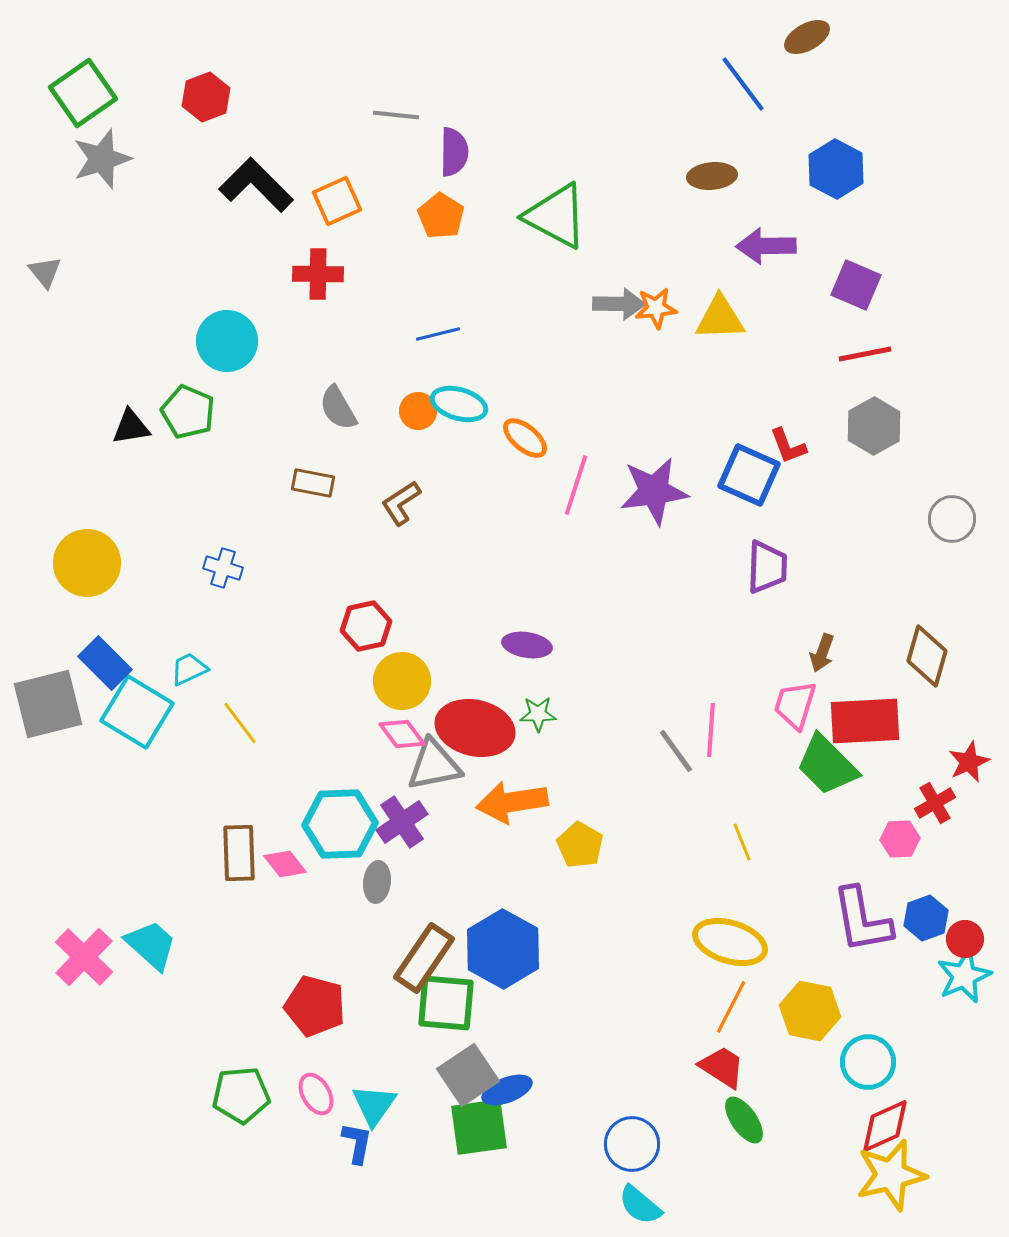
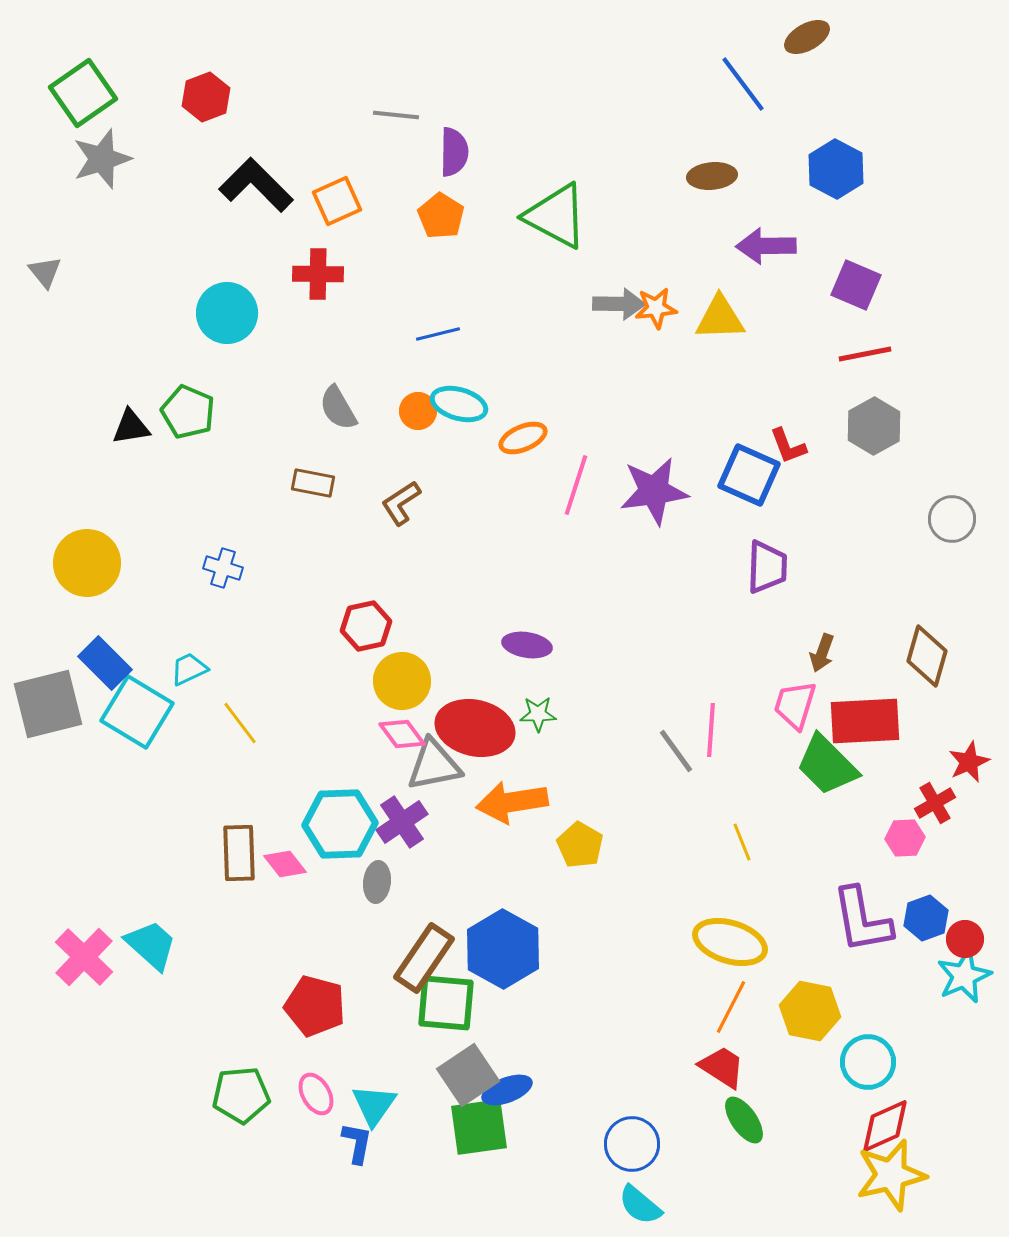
cyan circle at (227, 341): moved 28 px up
orange ellipse at (525, 438): moved 2 px left; rotated 63 degrees counterclockwise
pink hexagon at (900, 839): moved 5 px right, 1 px up
